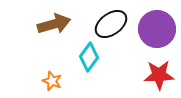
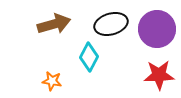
black ellipse: rotated 20 degrees clockwise
cyan diamond: rotated 8 degrees counterclockwise
orange star: rotated 12 degrees counterclockwise
